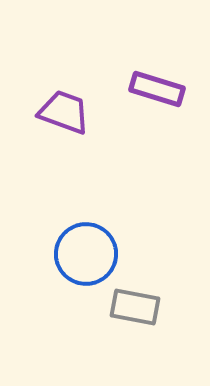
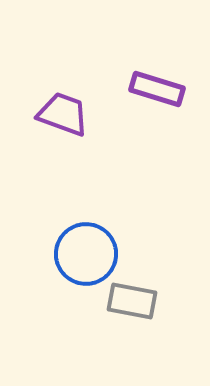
purple trapezoid: moved 1 px left, 2 px down
gray rectangle: moved 3 px left, 6 px up
